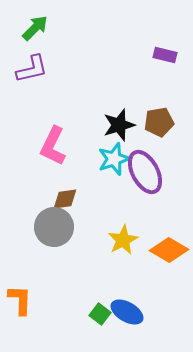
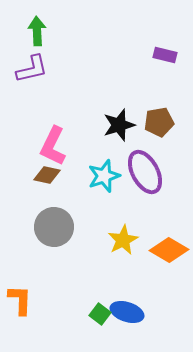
green arrow: moved 2 px right, 3 px down; rotated 48 degrees counterclockwise
cyan star: moved 10 px left, 17 px down
brown diamond: moved 18 px left, 24 px up; rotated 20 degrees clockwise
blue ellipse: rotated 12 degrees counterclockwise
